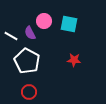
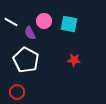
white line: moved 14 px up
white pentagon: moved 1 px left, 1 px up
red circle: moved 12 px left
